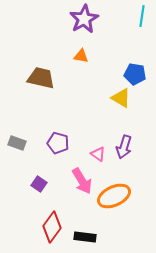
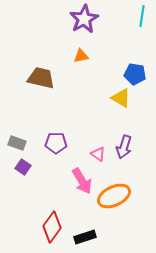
orange triangle: rotated 21 degrees counterclockwise
purple pentagon: moved 2 px left; rotated 15 degrees counterclockwise
purple square: moved 16 px left, 17 px up
black rectangle: rotated 25 degrees counterclockwise
